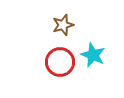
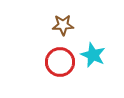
brown star: rotated 15 degrees clockwise
